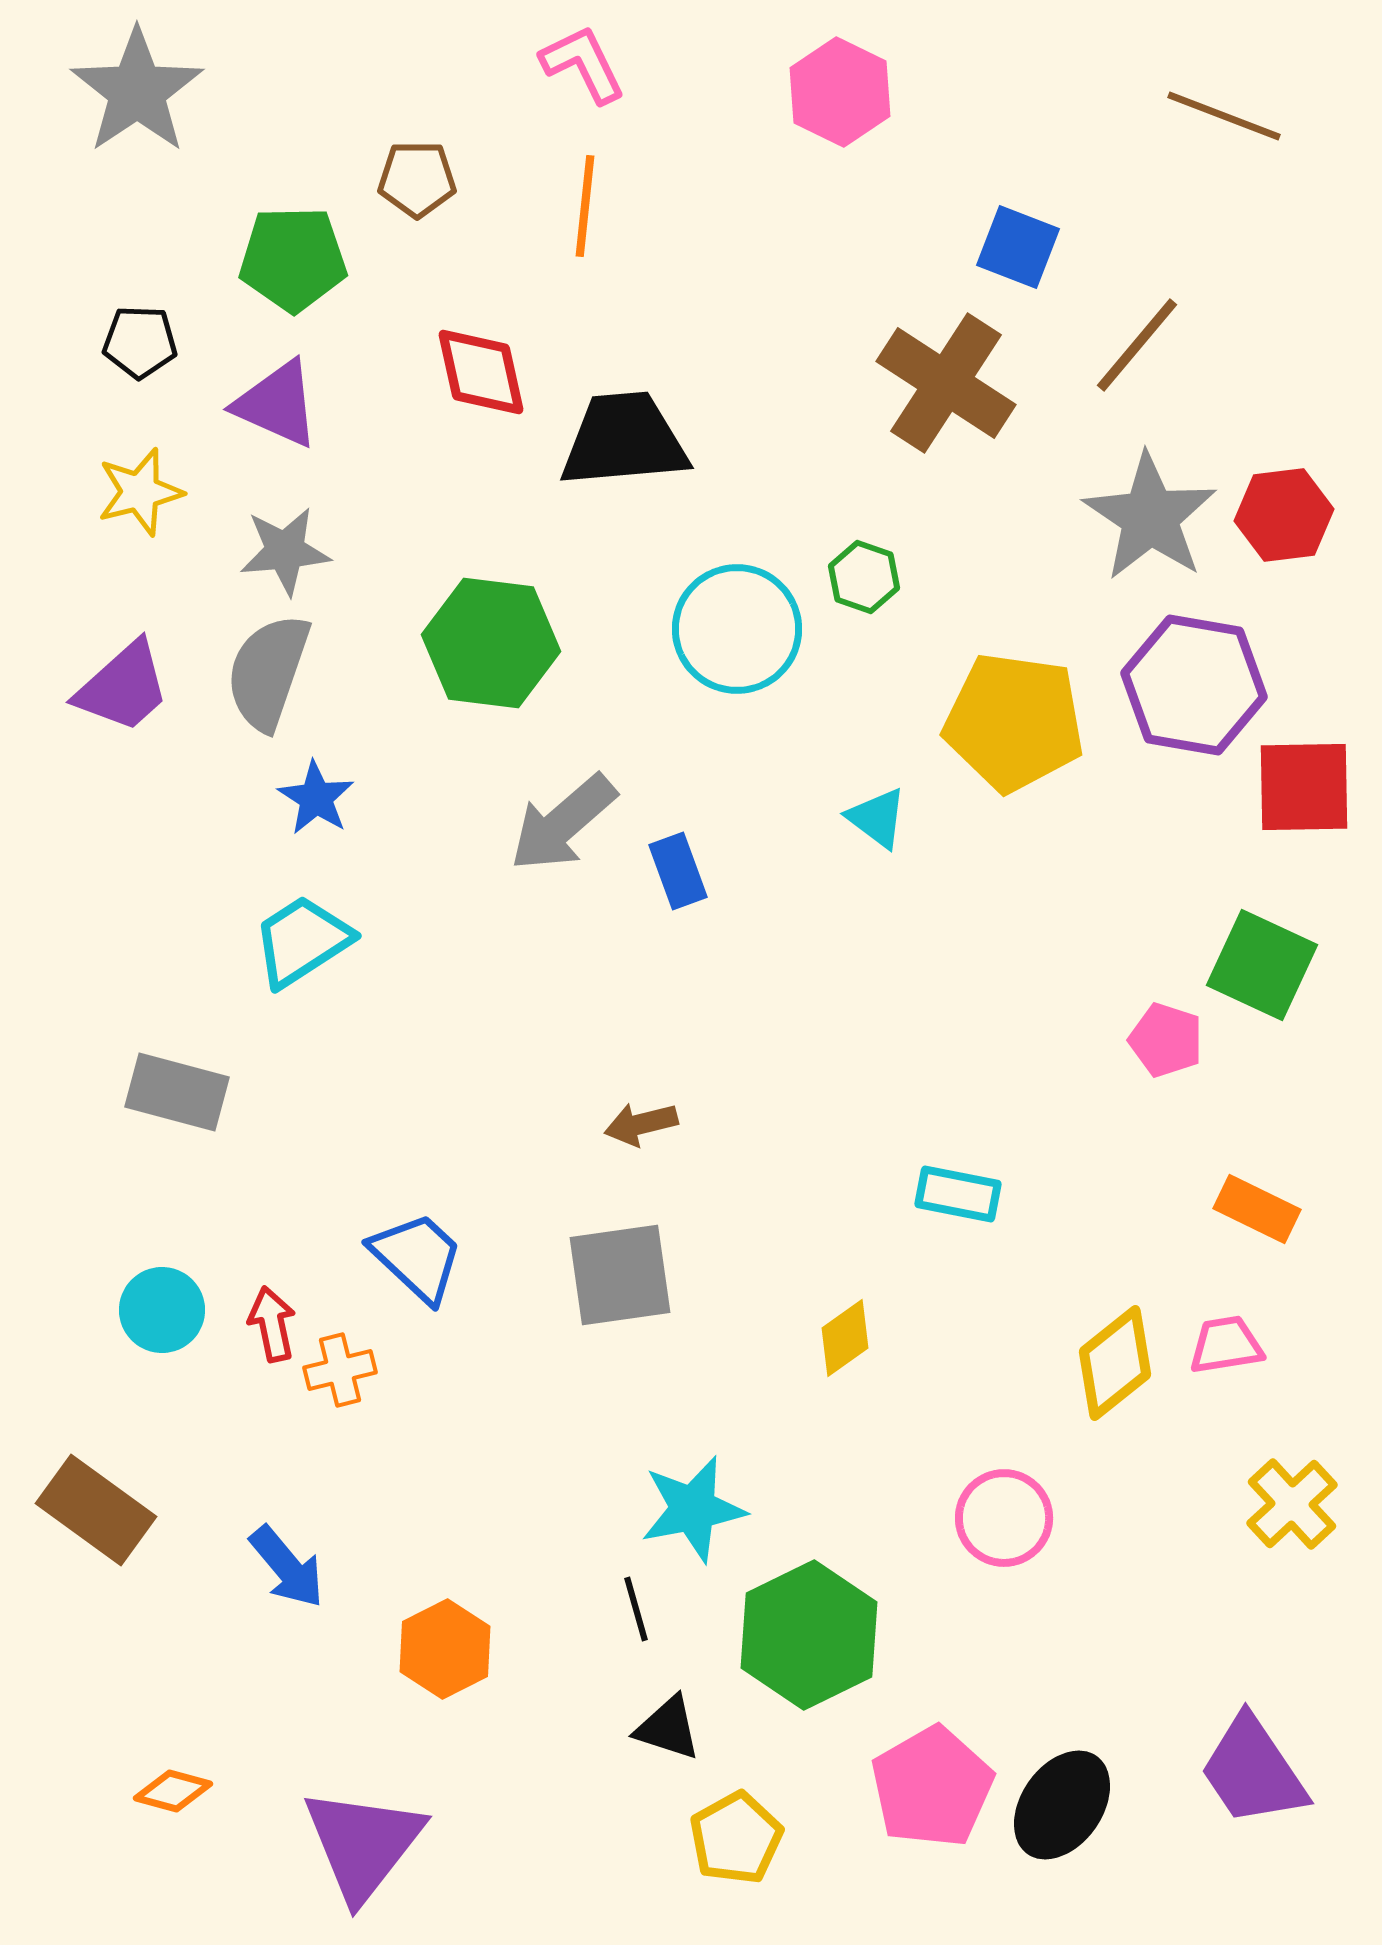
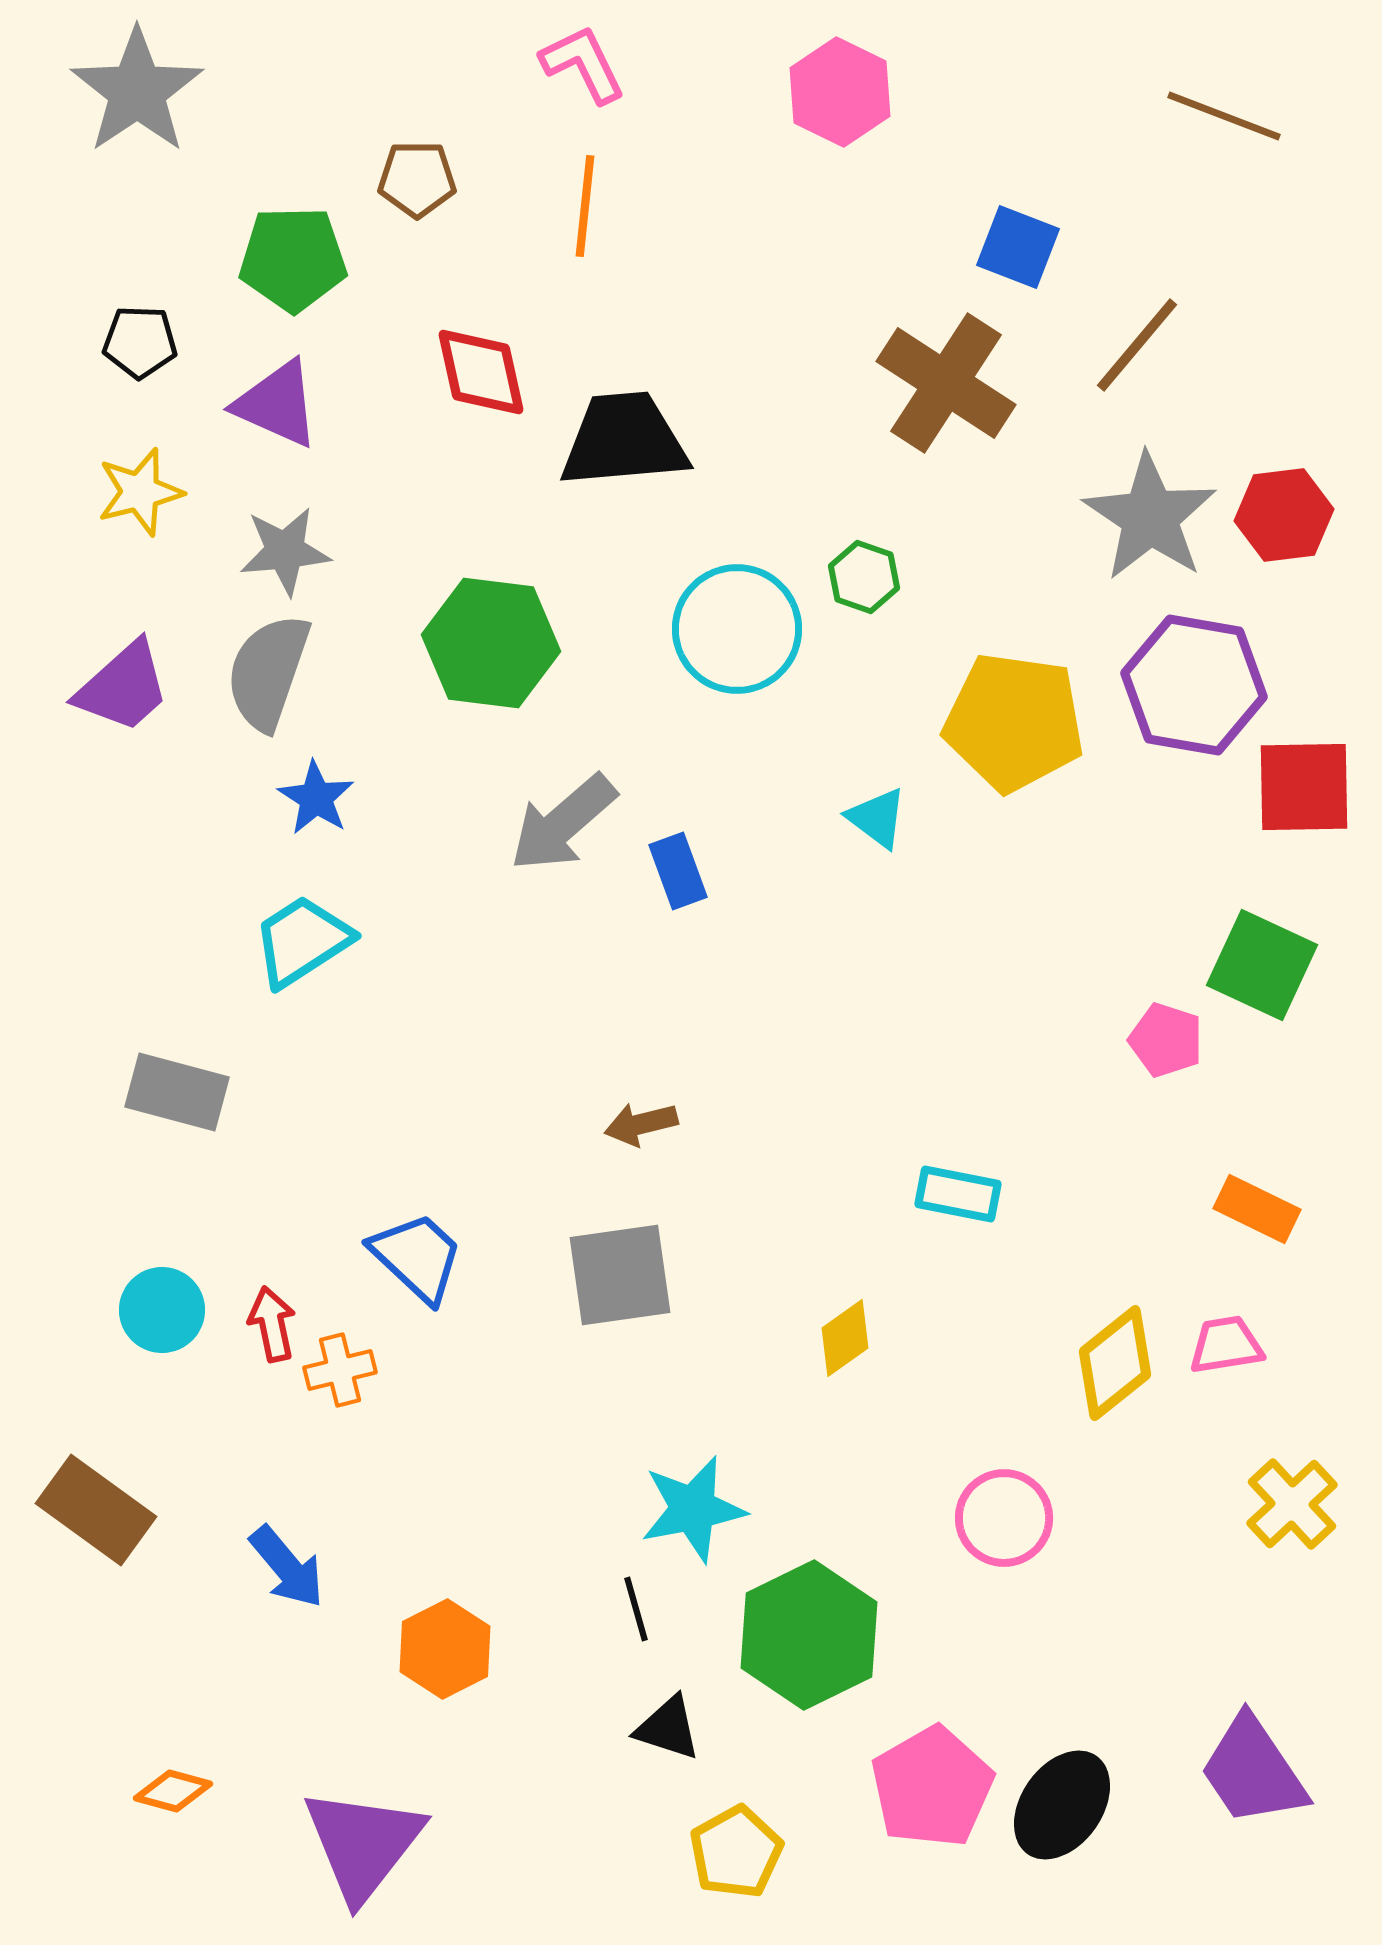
yellow pentagon at (736, 1838): moved 14 px down
